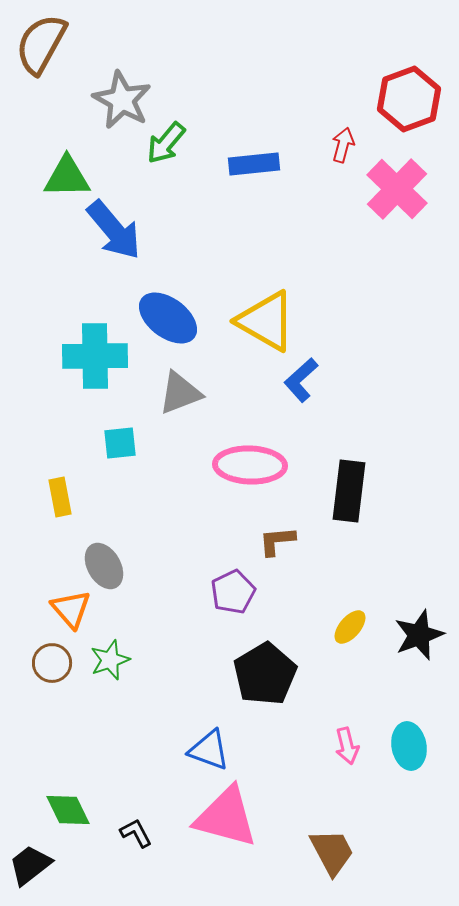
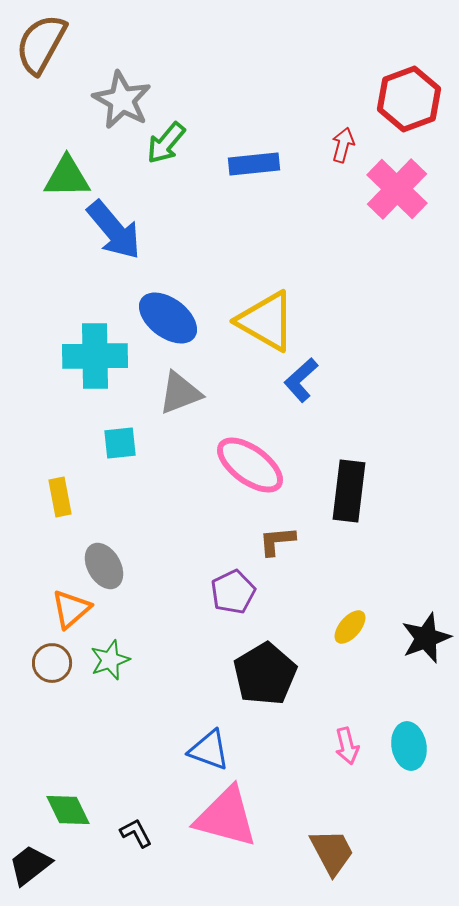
pink ellipse: rotated 34 degrees clockwise
orange triangle: rotated 30 degrees clockwise
black star: moved 7 px right, 3 px down
